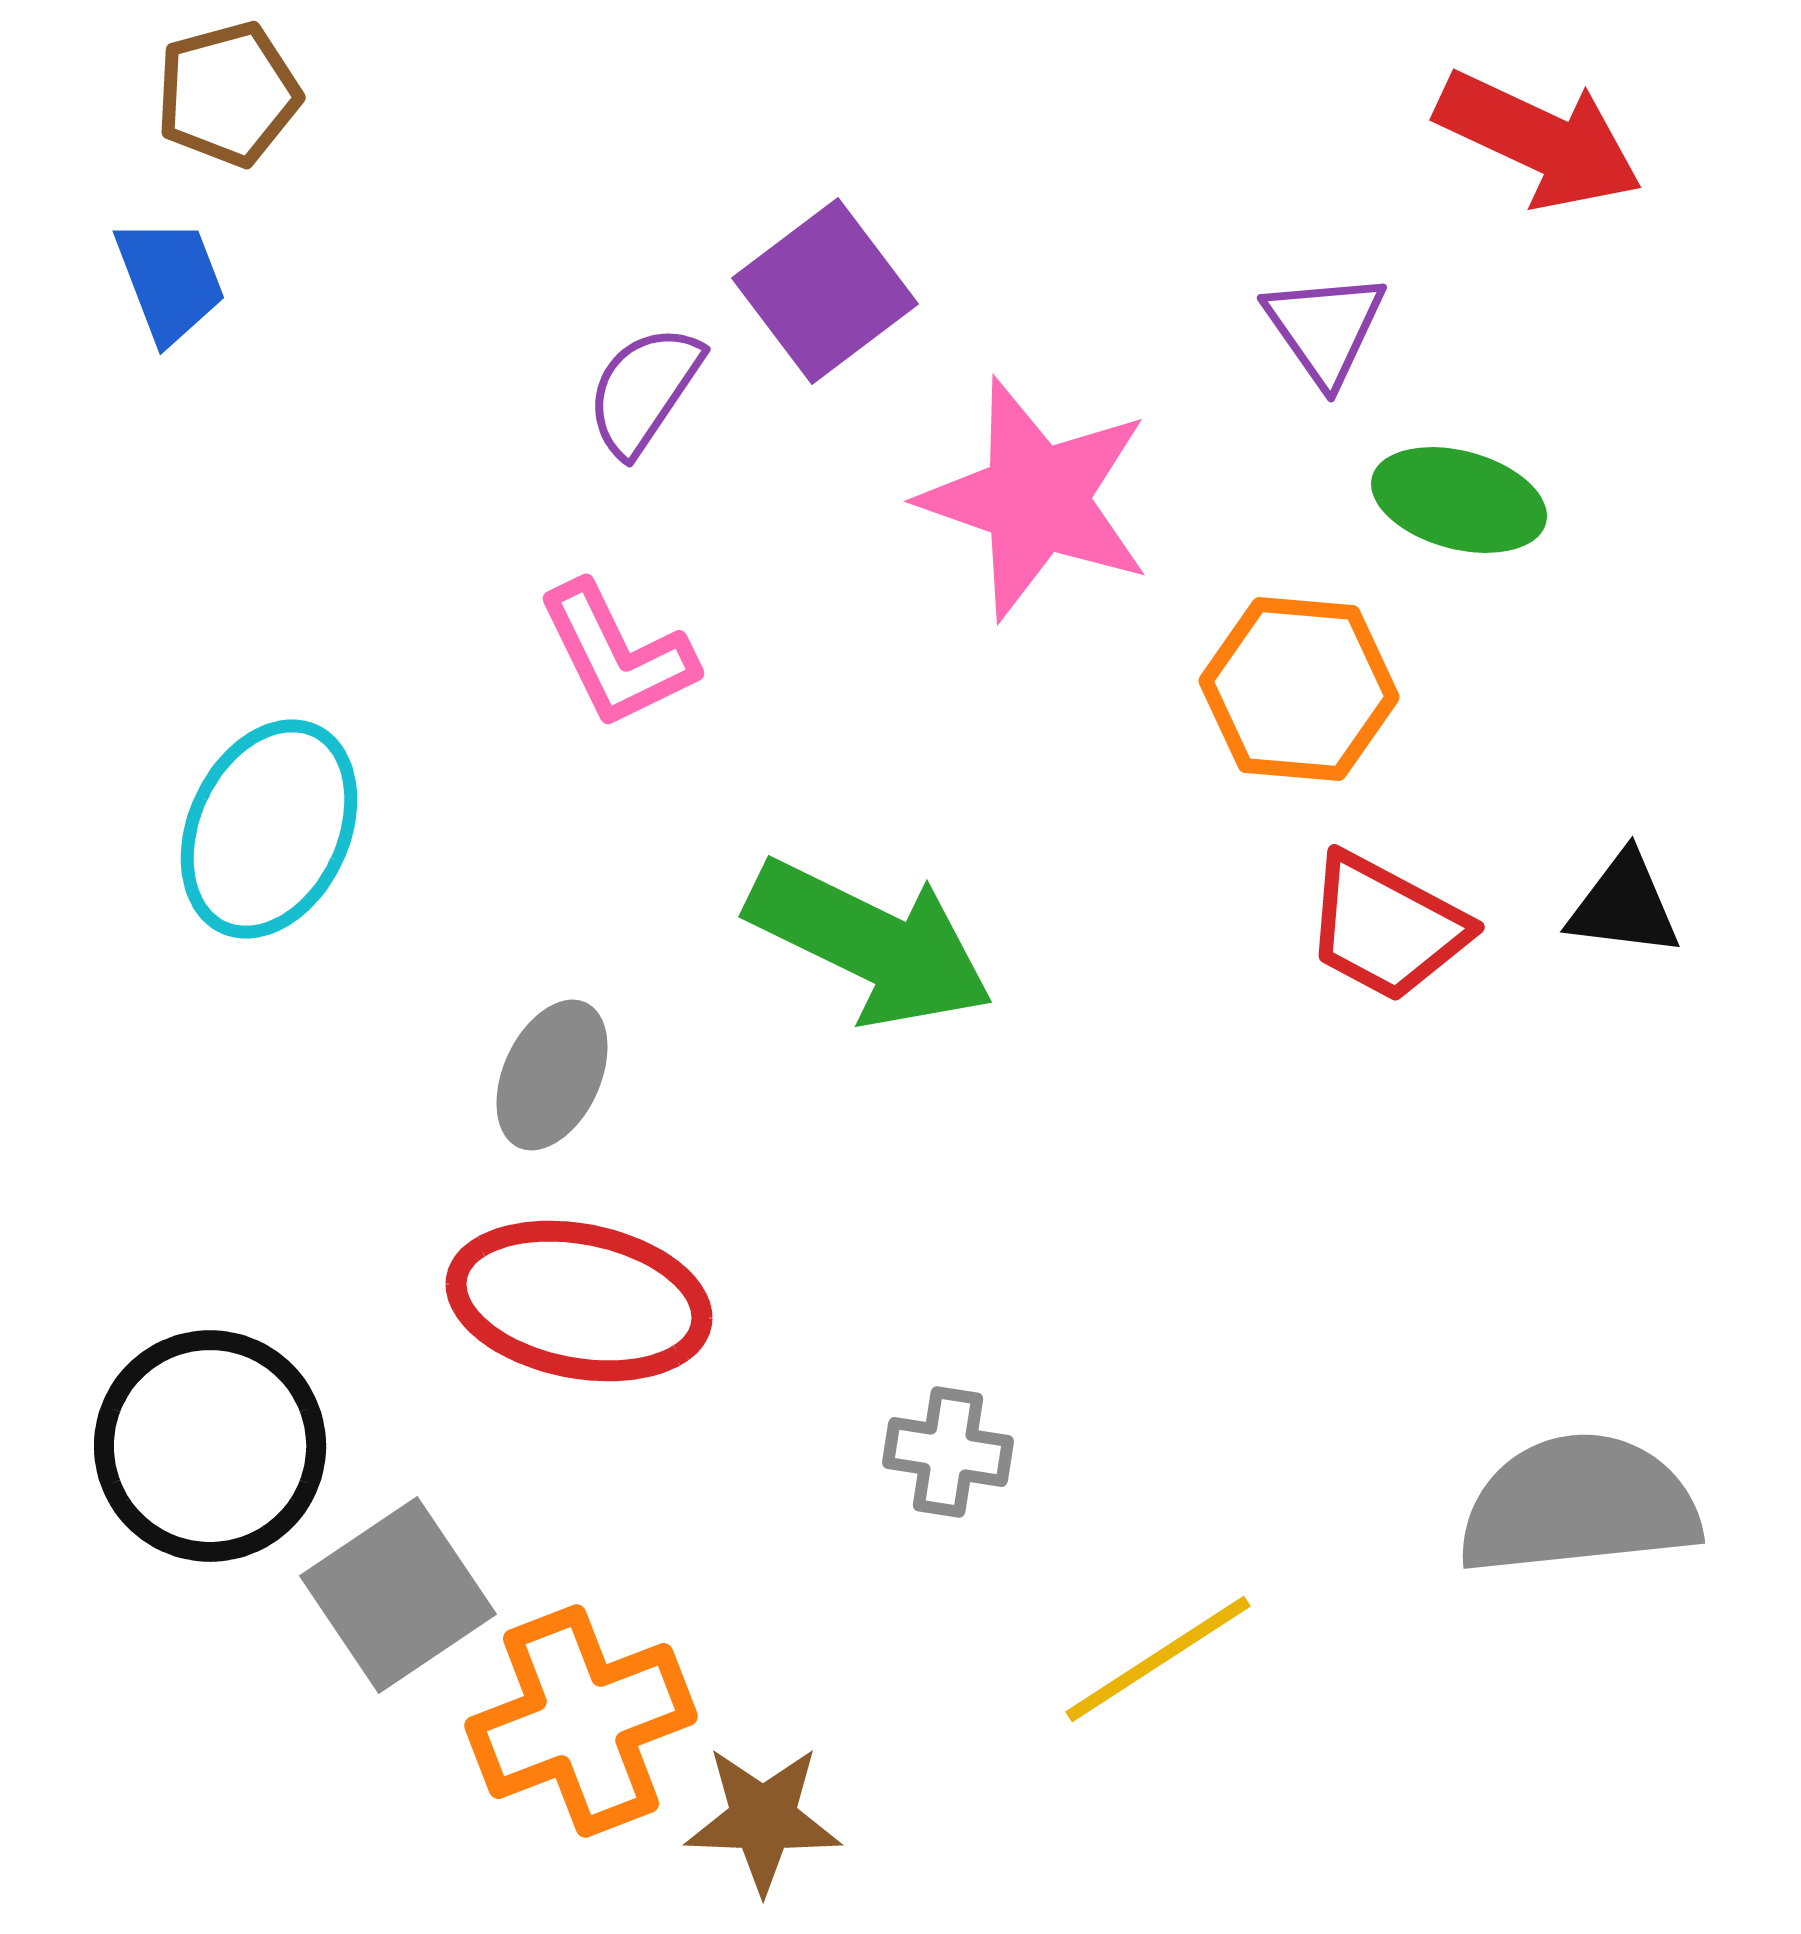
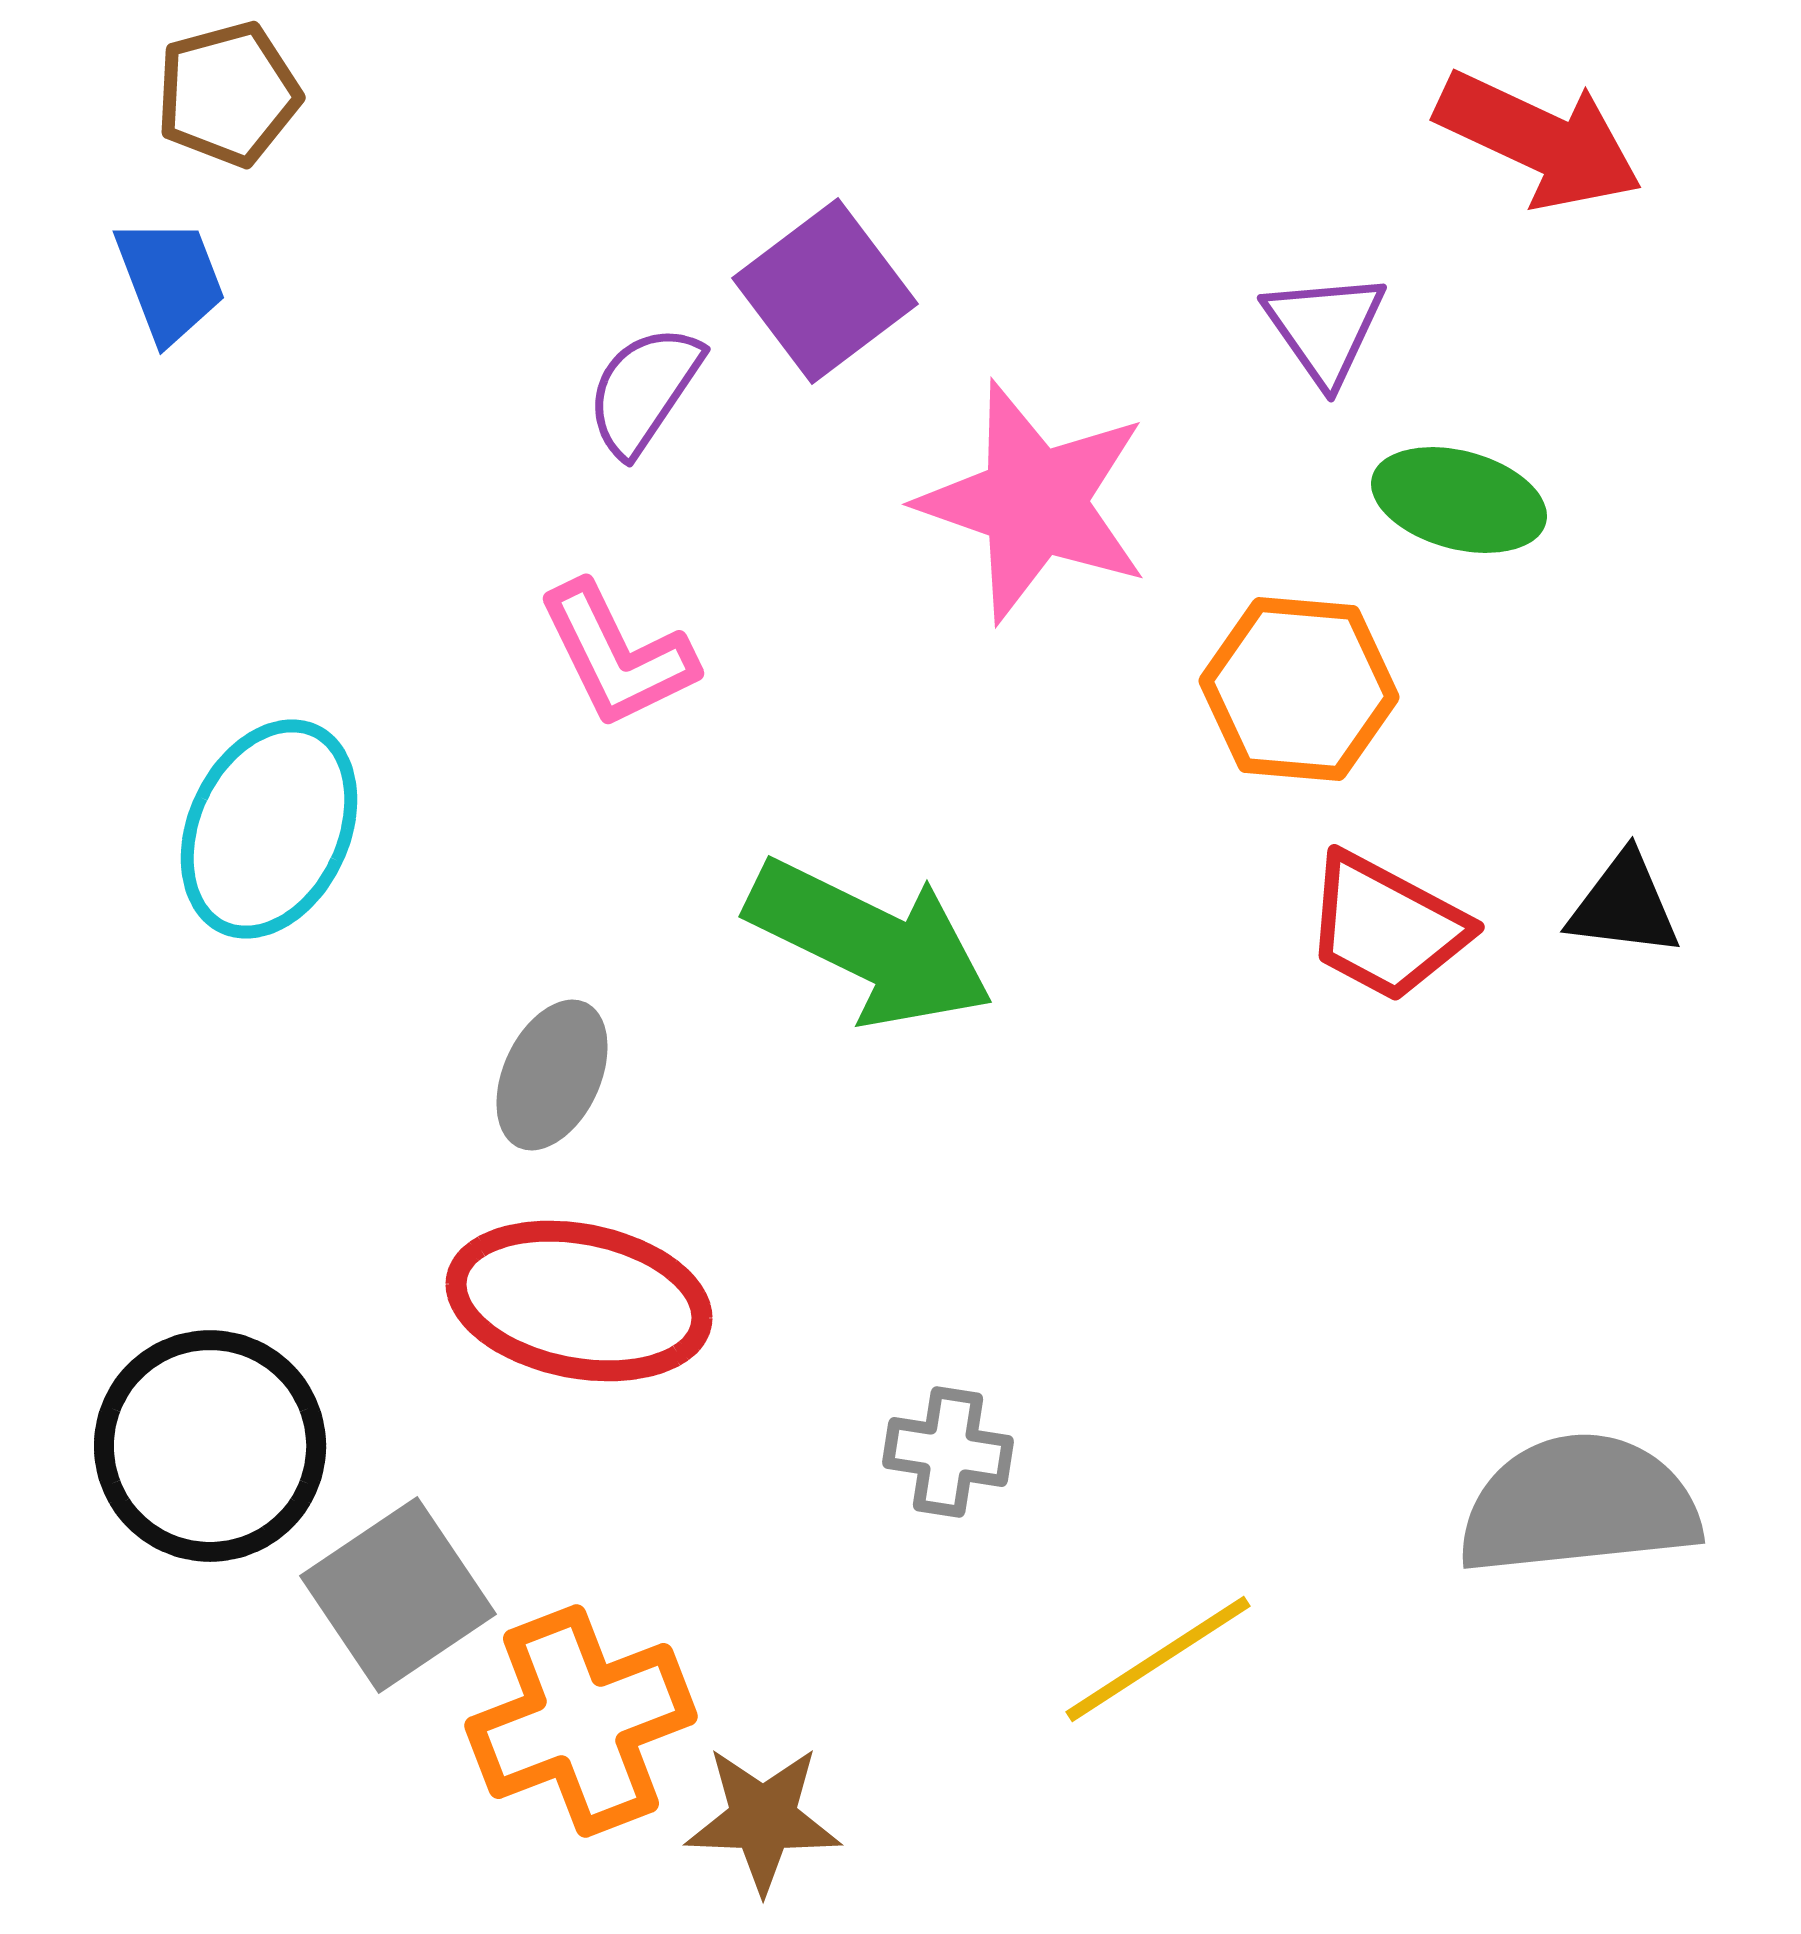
pink star: moved 2 px left, 3 px down
